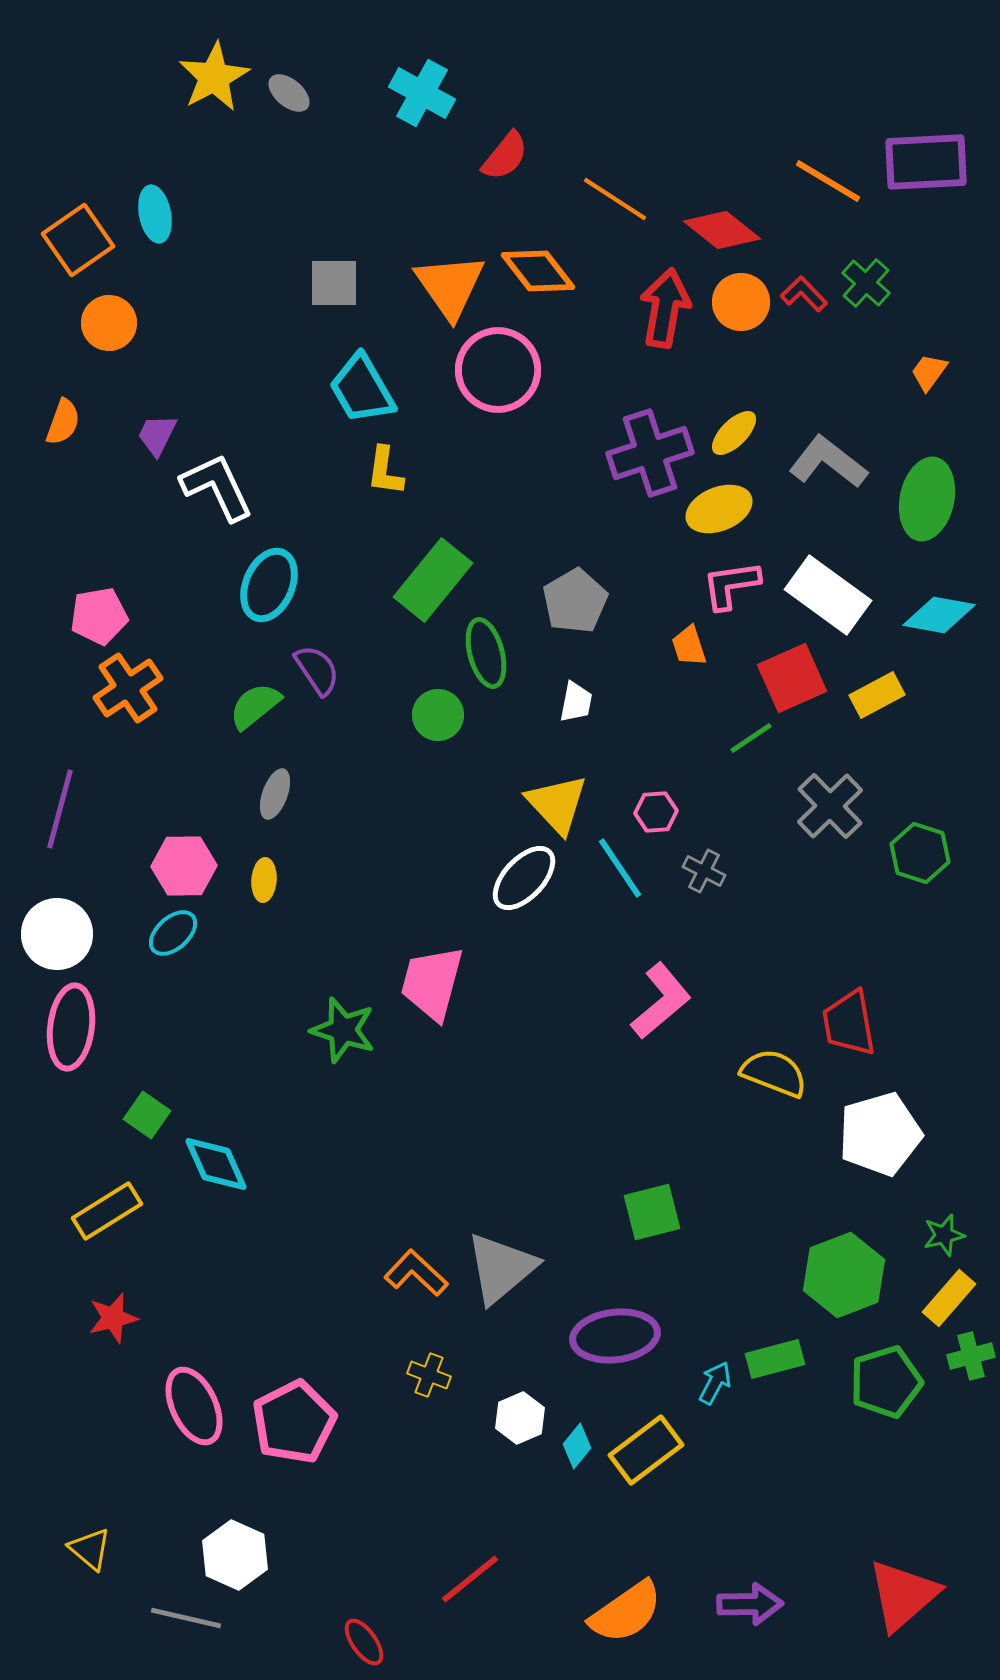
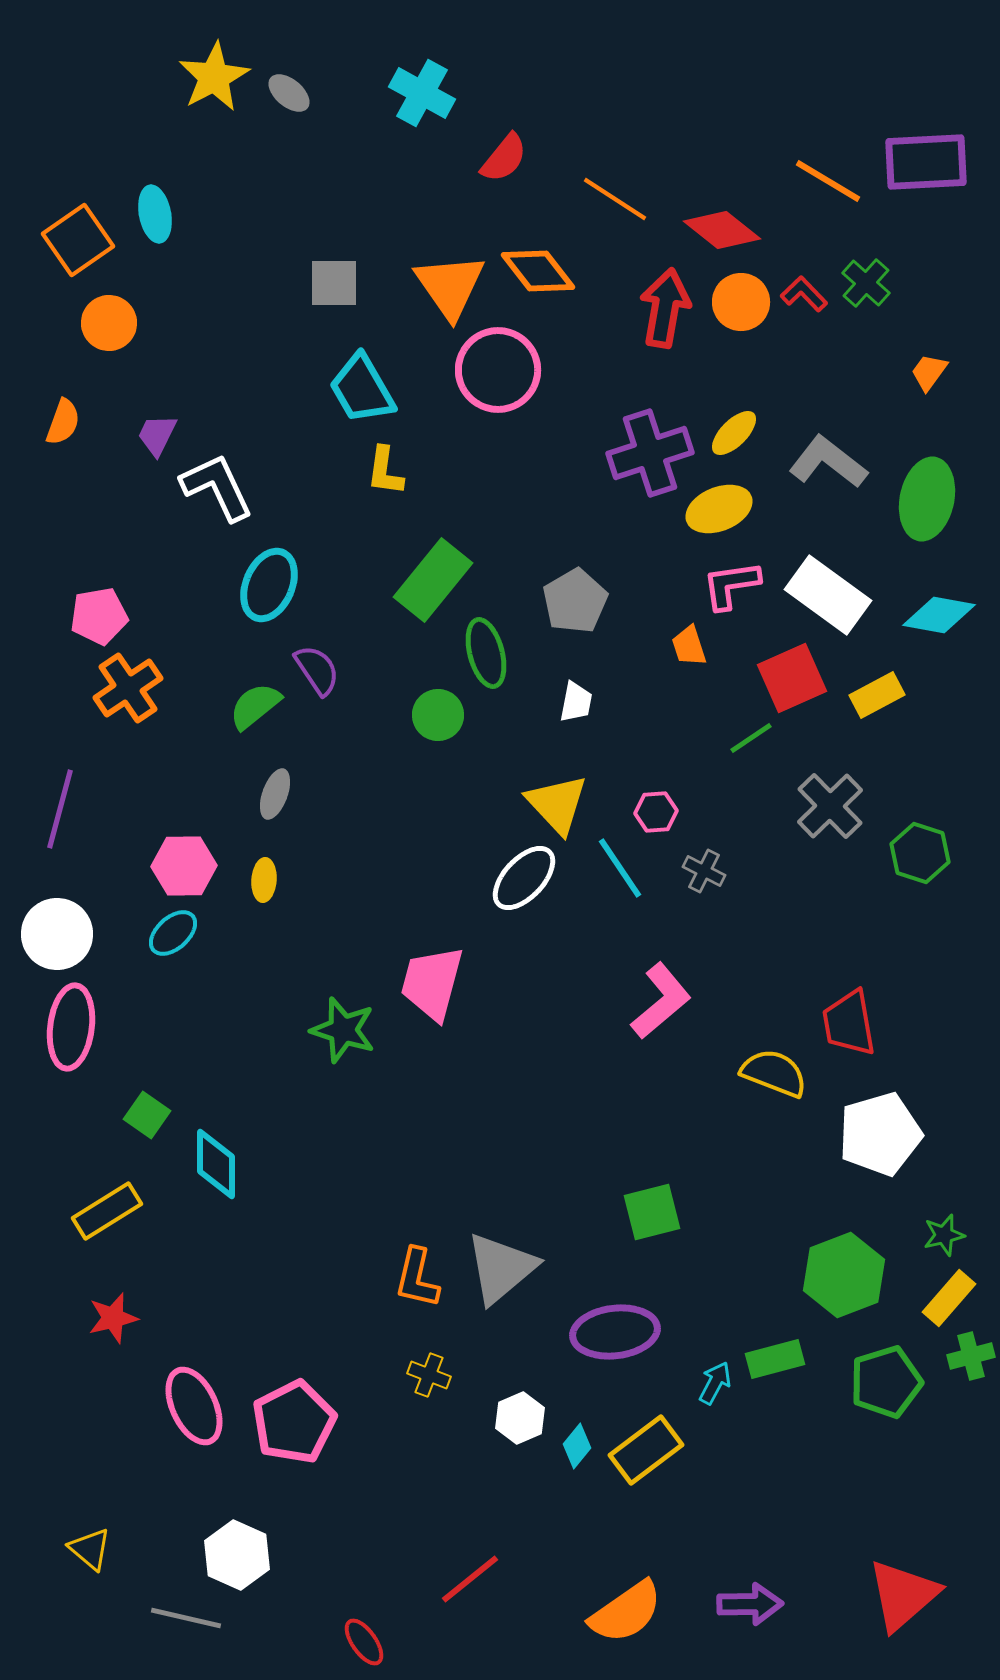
red semicircle at (505, 156): moved 1 px left, 2 px down
cyan diamond at (216, 1164): rotated 24 degrees clockwise
orange L-shape at (416, 1273): moved 1 px right, 5 px down; rotated 120 degrees counterclockwise
purple ellipse at (615, 1336): moved 4 px up
white hexagon at (235, 1555): moved 2 px right
